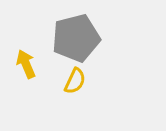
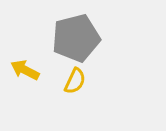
yellow arrow: moved 1 px left, 6 px down; rotated 40 degrees counterclockwise
